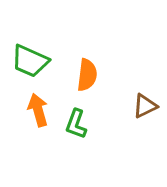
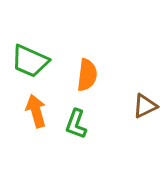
orange arrow: moved 2 px left, 1 px down
